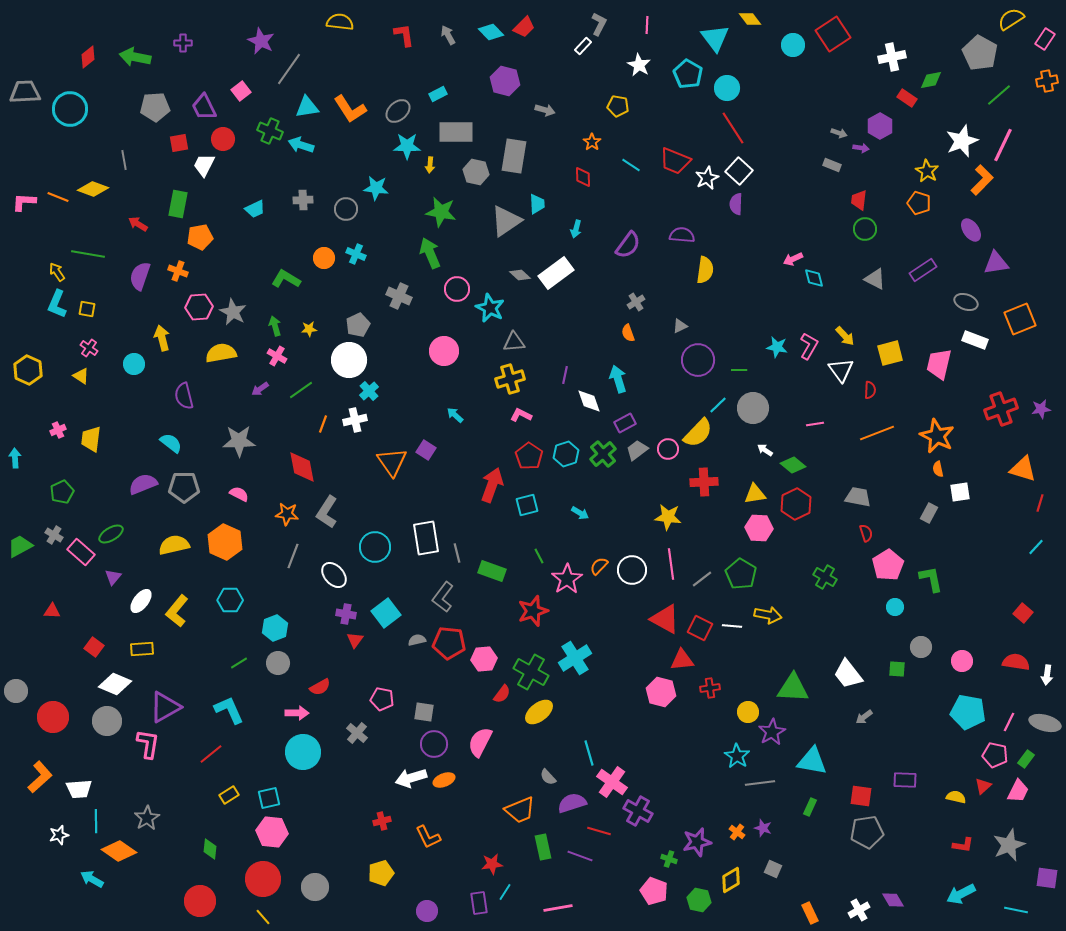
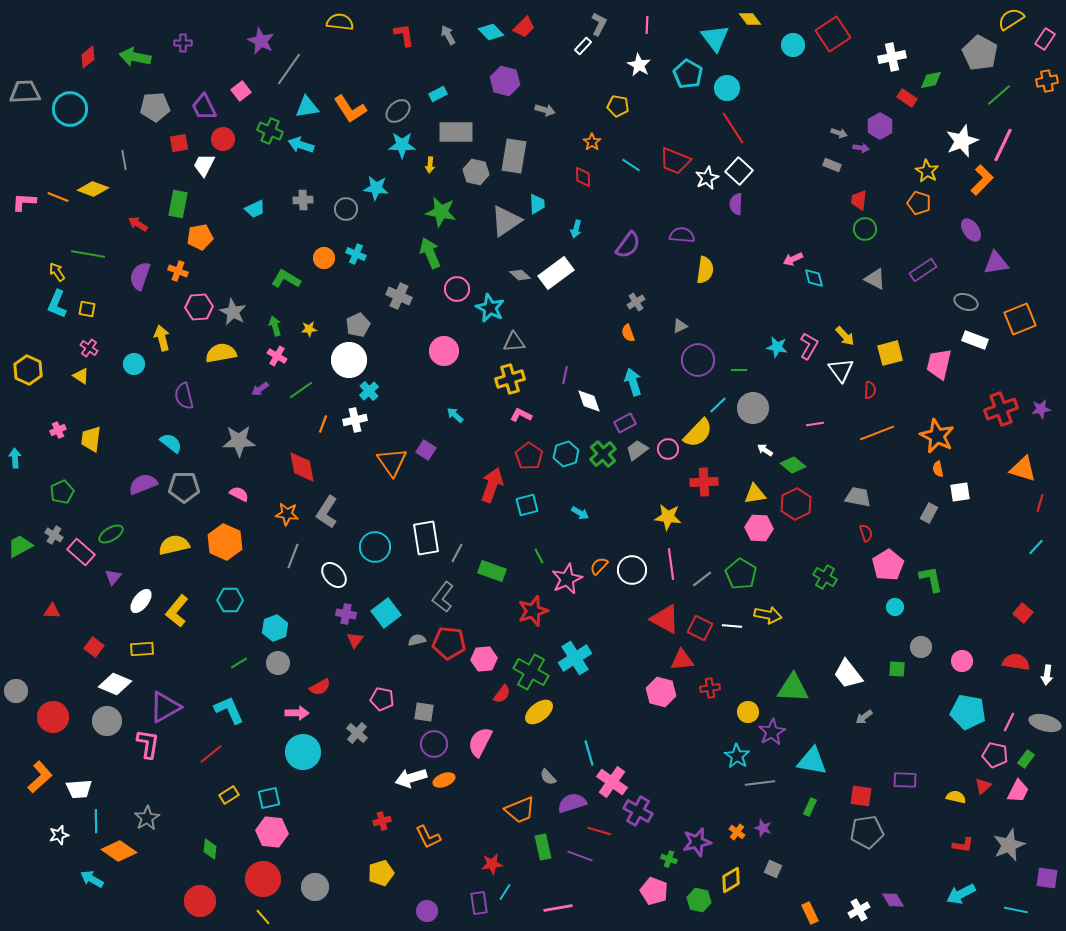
cyan star at (407, 146): moved 5 px left, 1 px up
cyan arrow at (618, 379): moved 15 px right, 3 px down
gray line at (457, 553): rotated 42 degrees clockwise
pink star at (567, 579): rotated 8 degrees clockwise
